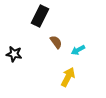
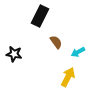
cyan arrow: moved 2 px down
